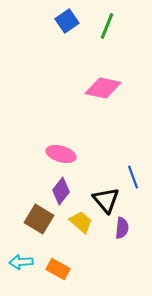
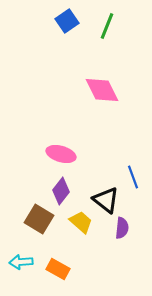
pink diamond: moved 1 px left, 2 px down; rotated 51 degrees clockwise
black triangle: rotated 12 degrees counterclockwise
